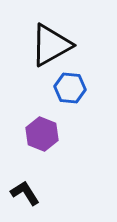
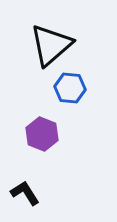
black triangle: rotated 12 degrees counterclockwise
